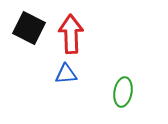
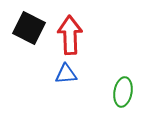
red arrow: moved 1 px left, 1 px down
